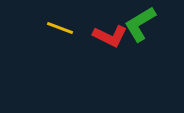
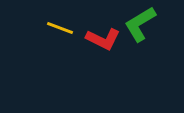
red L-shape: moved 7 px left, 3 px down
